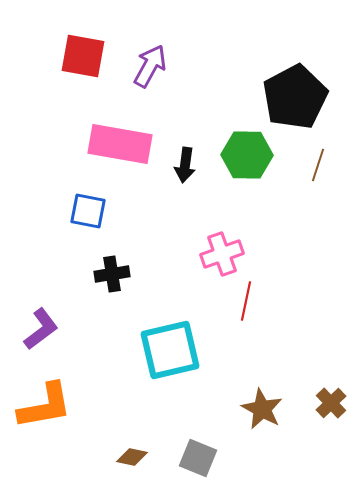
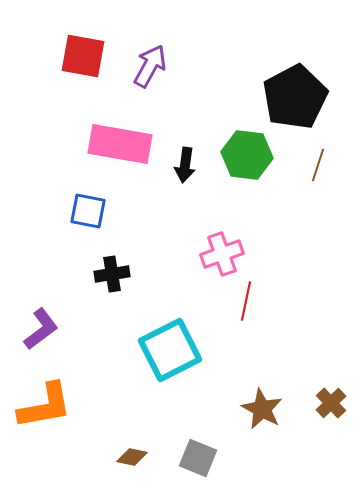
green hexagon: rotated 6 degrees clockwise
cyan square: rotated 14 degrees counterclockwise
